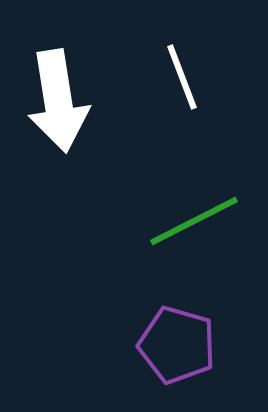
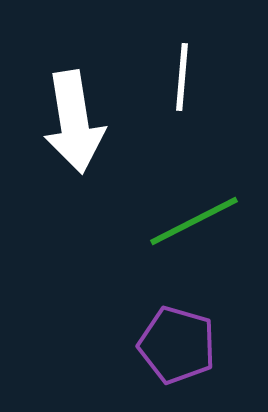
white line: rotated 26 degrees clockwise
white arrow: moved 16 px right, 21 px down
